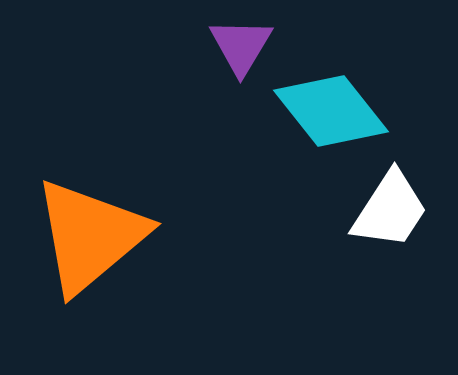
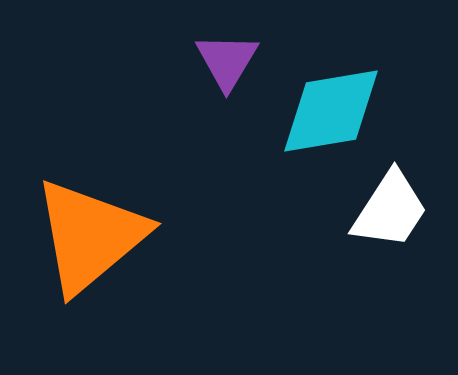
purple triangle: moved 14 px left, 15 px down
cyan diamond: rotated 61 degrees counterclockwise
